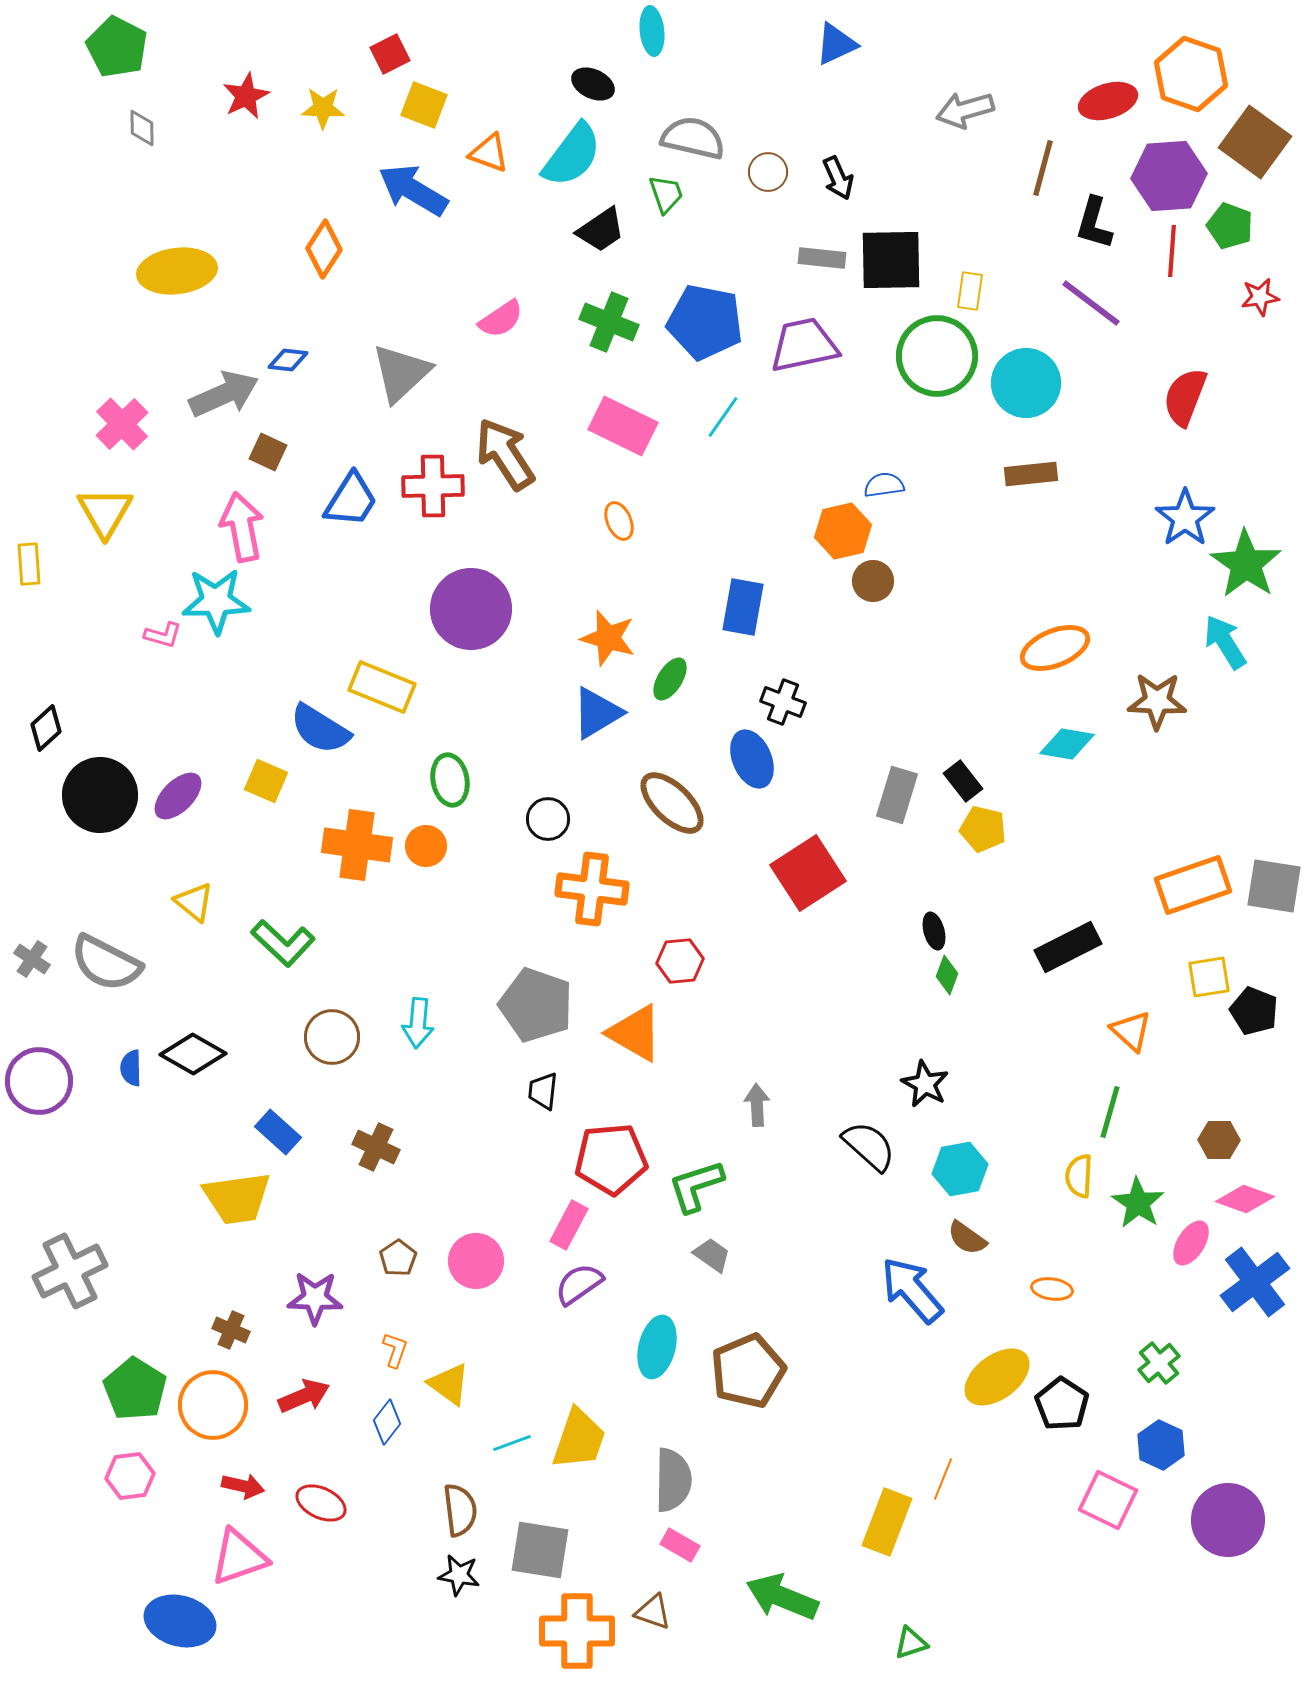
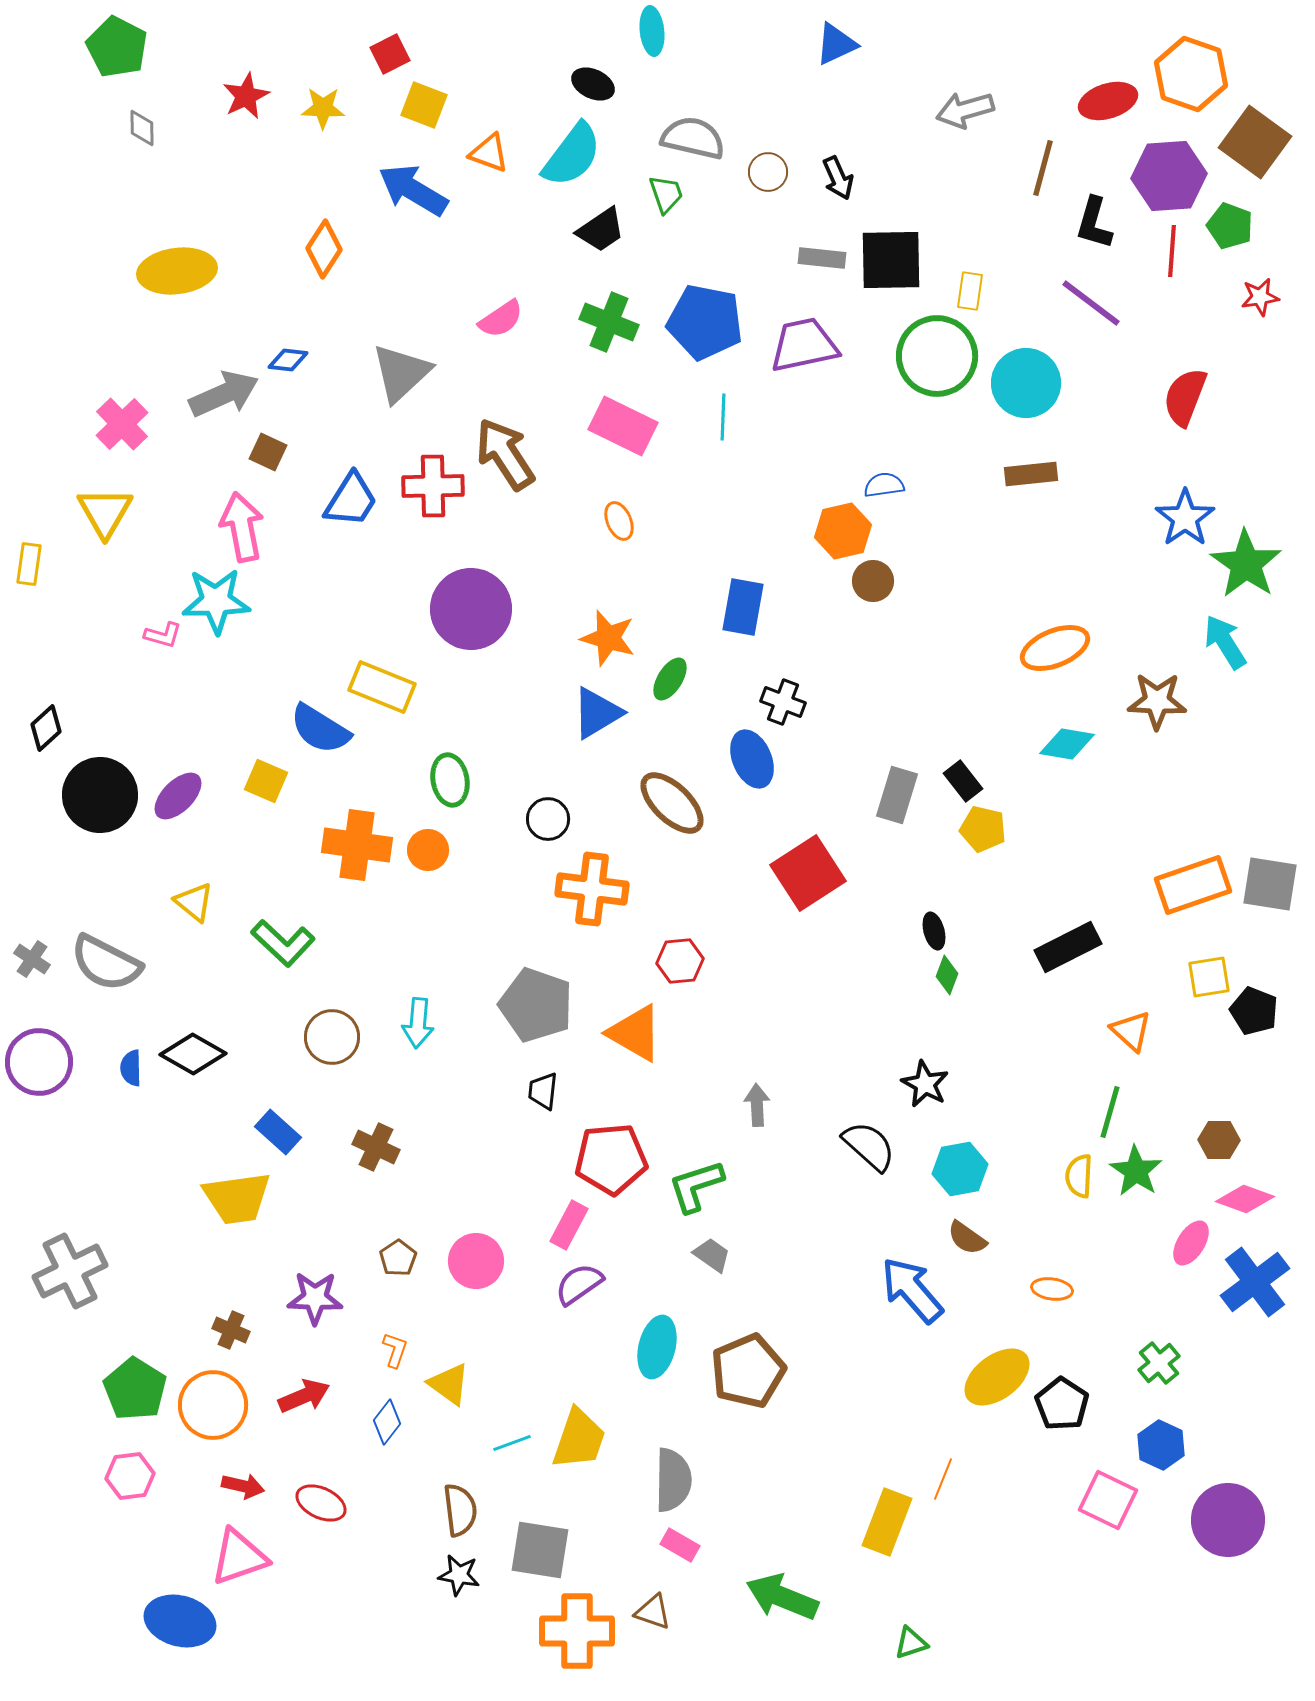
cyan line at (723, 417): rotated 33 degrees counterclockwise
yellow rectangle at (29, 564): rotated 12 degrees clockwise
orange circle at (426, 846): moved 2 px right, 4 px down
gray square at (1274, 886): moved 4 px left, 2 px up
purple circle at (39, 1081): moved 19 px up
green star at (1138, 1203): moved 2 px left, 32 px up
